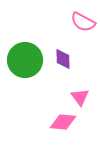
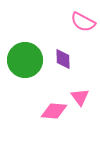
pink diamond: moved 9 px left, 11 px up
